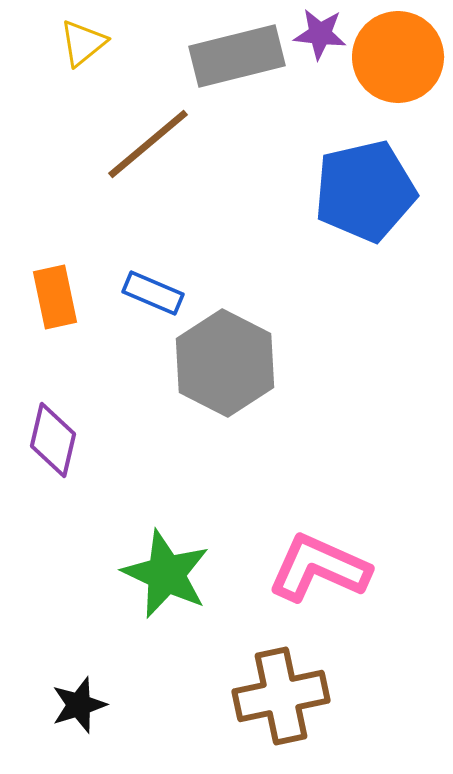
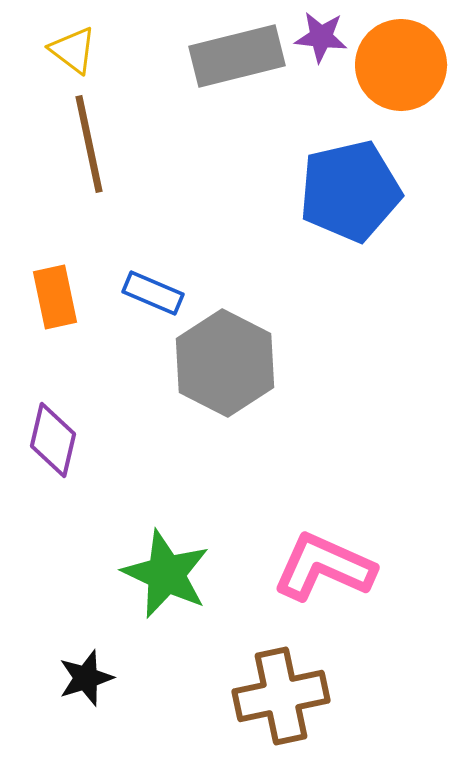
purple star: moved 1 px right, 3 px down
yellow triangle: moved 10 px left, 7 px down; rotated 44 degrees counterclockwise
orange circle: moved 3 px right, 8 px down
brown line: moved 59 px left; rotated 62 degrees counterclockwise
blue pentagon: moved 15 px left
pink L-shape: moved 5 px right, 1 px up
black star: moved 7 px right, 27 px up
